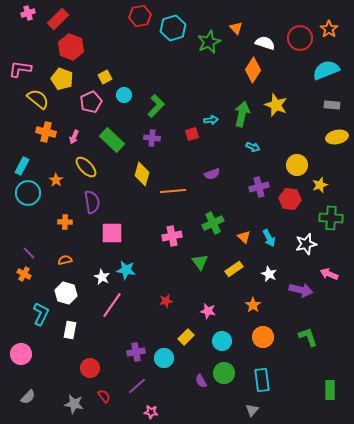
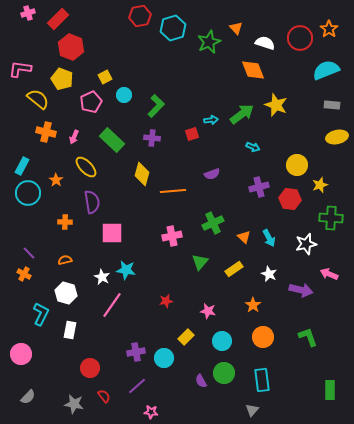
orange diamond at (253, 70): rotated 55 degrees counterclockwise
green arrow at (242, 114): rotated 40 degrees clockwise
green triangle at (200, 262): rotated 18 degrees clockwise
